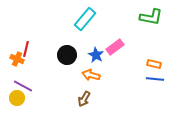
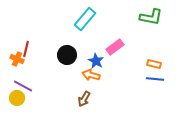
blue star: moved 6 px down
